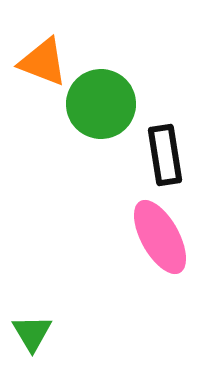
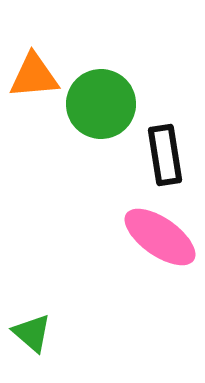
orange triangle: moved 9 px left, 14 px down; rotated 26 degrees counterclockwise
pink ellipse: rotated 26 degrees counterclockwise
green triangle: rotated 18 degrees counterclockwise
